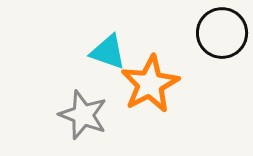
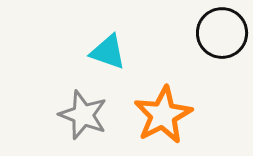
orange star: moved 13 px right, 31 px down
